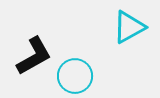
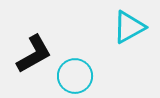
black L-shape: moved 2 px up
